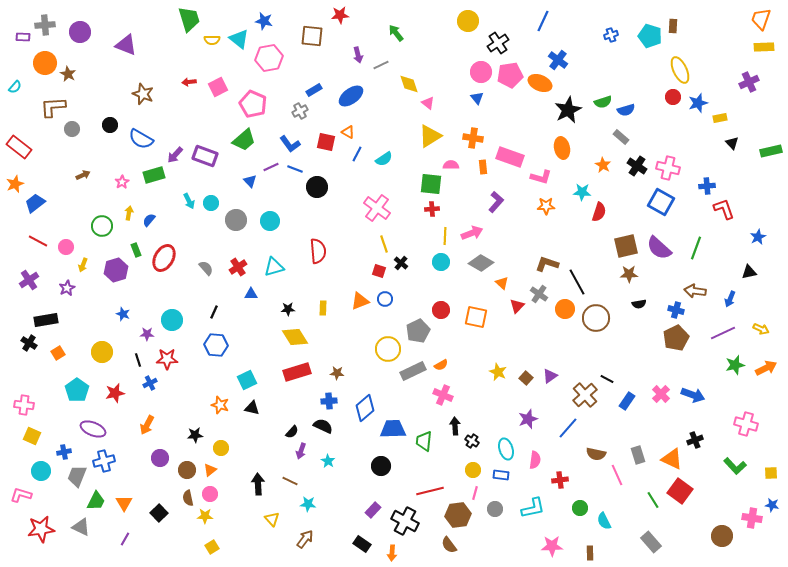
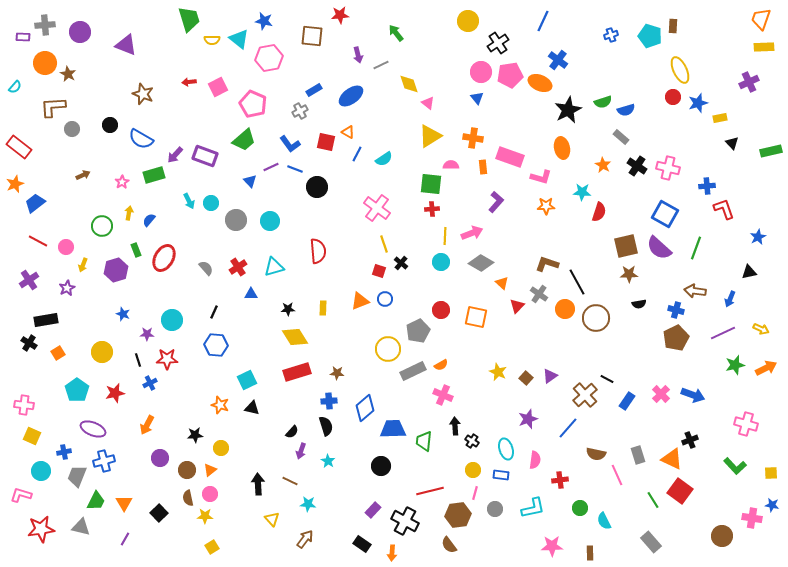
blue square at (661, 202): moved 4 px right, 12 px down
black semicircle at (323, 426): moved 3 px right; rotated 48 degrees clockwise
black cross at (695, 440): moved 5 px left
gray triangle at (81, 527): rotated 12 degrees counterclockwise
